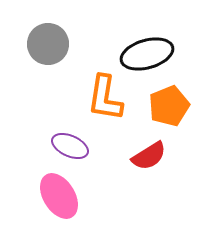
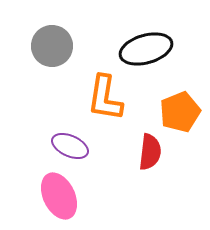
gray circle: moved 4 px right, 2 px down
black ellipse: moved 1 px left, 5 px up
orange pentagon: moved 11 px right, 6 px down
red semicircle: moved 1 px right, 4 px up; rotated 51 degrees counterclockwise
pink ellipse: rotated 6 degrees clockwise
